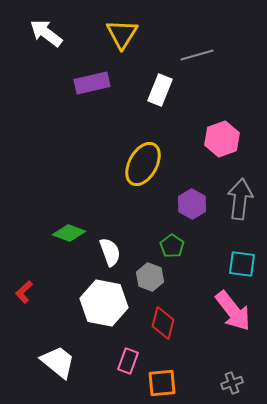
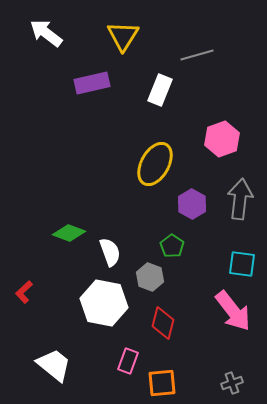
yellow triangle: moved 1 px right, 2 px down
yellow ellipse: moved 12 px right
white trapezoid: moved 4 px left, 3 px down
